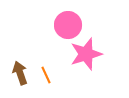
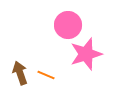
orange line: rotated 42 degrees counterclockwise
